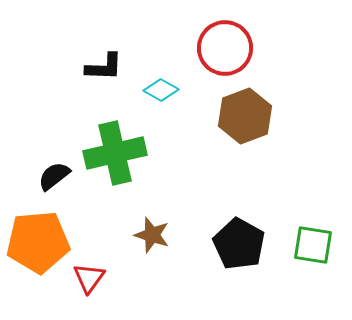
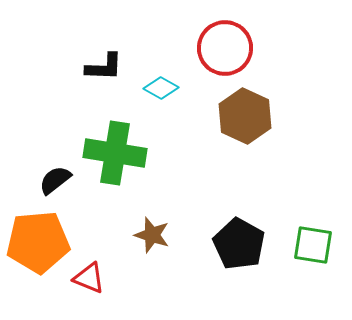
cyan diamond: moved 2 px up
brown hexagon: rotated 14 degrees counterclockwise
green cross: rotated 22 degrees clockwise
black semicircle: moved 1 px right, 4 px down
red triangle: rotated 44 degrees counterclockwise
